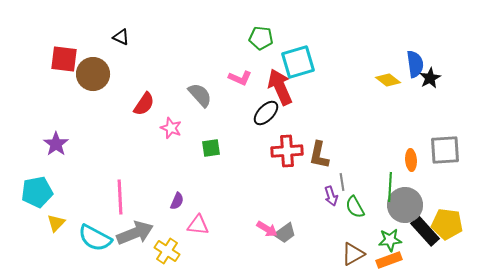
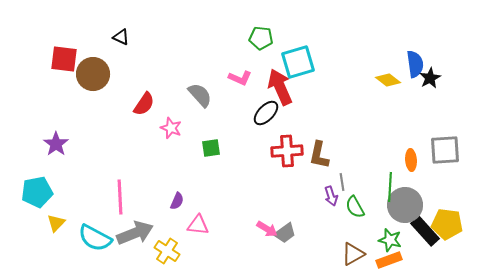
green star: rotated 20 degrees clockwise
